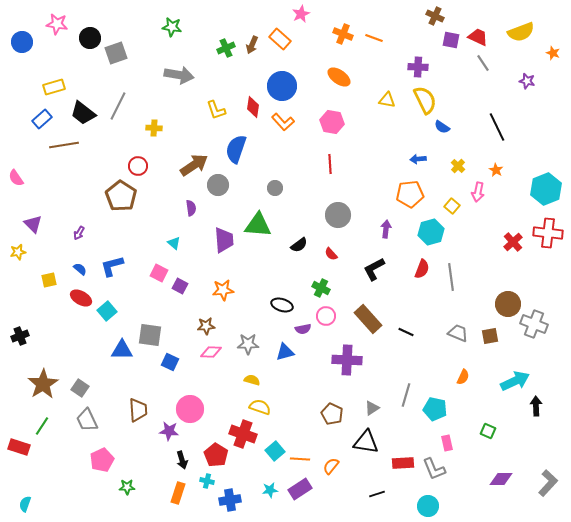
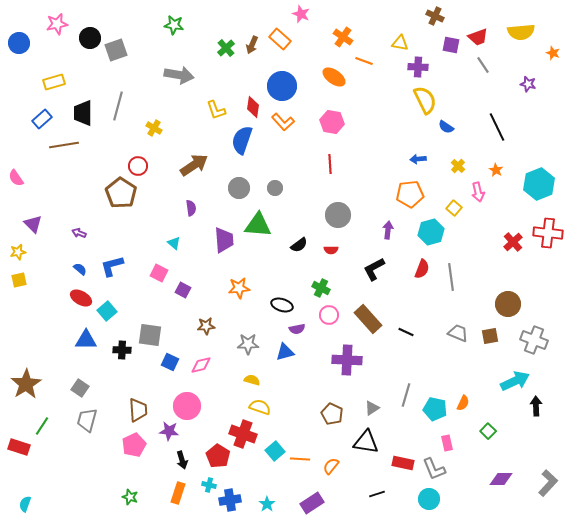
pink star at (301, 14): rotated 24 degrees counterclockwise
pink star at (57, 24): rotated 20 degrees counterclockwise
green star at (172, 27): moved 2 px right, 2 px up
yellow semicircle at (521, 32): rotated 16 degrees clockwise
orange cross at (343, 34): moved 3 px down; rotated 12 degrees clockwise
red trapezoid at (478, 37): rotated 135 degrees clockwise
orange line at (374, 38): moved 10 px left, 23 px down
purple square at (451, 40): moved 5 px down
blue circle at (22, 42): moved 3 px left, 1 px down
green cross at (226, 48): rotated 18 degrees counterclockwise
gray square at (116, 53): moved 3 px up
gray line at (483, 63): moved 2 px down
orange ellipse at (339, 77): moved 5 px left
purple star at (527, 81): moved 1 px right, 3 px down
yellow rectangle at (54, 87): moved 5 px up
yellow triangle at (387, 100): moved 13 px right, 57 px up
gray line at (118, 106): rotated 12 degrees counterclockwise
black trapezoid at (83, 113): rotated 52 degrees clockwise
blue semicircle at (442, 127): moved 4 px right
yellow cross at (154, 128): rotated 28 degrees clockwise
blue semicircle at (236, 149): moved 6 px right, 9 px up
gray circle at (218, 185): moved 21 px right, 3 px down
cyan hexagon at (546, 189): moved 7 px left, 5 px up
pink arrow at (478, 192): rotated 24 degrees counterclockwise
brown pentagon at (121, 196): moved 3 px up
yellow square at (452, 206): moved 2 px right, 2 px down
purple arrow at (386, 229): moved 2 px right, 1 px down
purple arrow at (79, 233): rotated 80 degrees clockwise
red semicircle at (331, 254): moved 4 px up; rotated 48 degrees counterclockwise
yellow square at (49, 280): moved 30 px left
purple square at (180, 286): moved 3 px right, 4 px down
orange star at (223, 290): moved 16 px right, 2 px up
pink circle at (326, 316): moved 3 px right, 1 px up
gray cross at (534, 324): moved 16 px down
purple semicircle at (303, 329): moved 6 px left
black cross at (20, 336): moved 102 px right, 14 px down; rotated 24 degrees clockwise
blue triangle at (122, 350): moved 36 px left, 10 px up
pink diamond at (211, 352): moved 10 px left, 13 px down; rotated 15 degrees counterclockwise
orange semicircle at (463, 377): moved 26 px down
brown star at (43, 384): moved 17 px left
pink circle at (190, 409): moved 3 px left, 3 px up
gray trapezoid at (87, 420): rotated 40 degrees clockwise
green square at (488, 431): rotated 21 degrees clockwise
red pentagon at (216, 455): moved 2 px right, 1 px down
pink pentagon at (102, 460): moved 32 px right, 15 px up
red rectangle at (403, 463): rotated 15 degrees clockwise
cyan cross at (207, 481): moved 2 px right, 4 px down
green star at (127, 487): moved 3 px right, 10 px down; rotated 21 degrees clockwise
purple rectangle at (300, 489): moved 12 px right, 14 px down
cyan star at (270, 490): moved 3 px left, 14 px down; rotated 28 degrees counterclockwise
cyan circle at (428, 506): moved 1 px right, 7 px up
